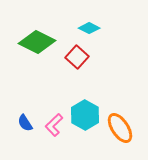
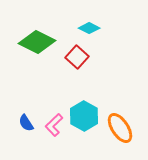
cyan hexagon: moved 1 px left, 1 px down
blue semicircle: moved 1 px right
